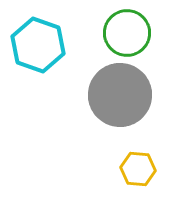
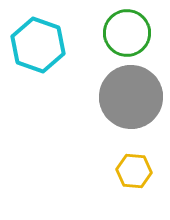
gray circle: moved 11 px right, 2 px down
yellow hexagon: moved 4 px left, 2 px down
